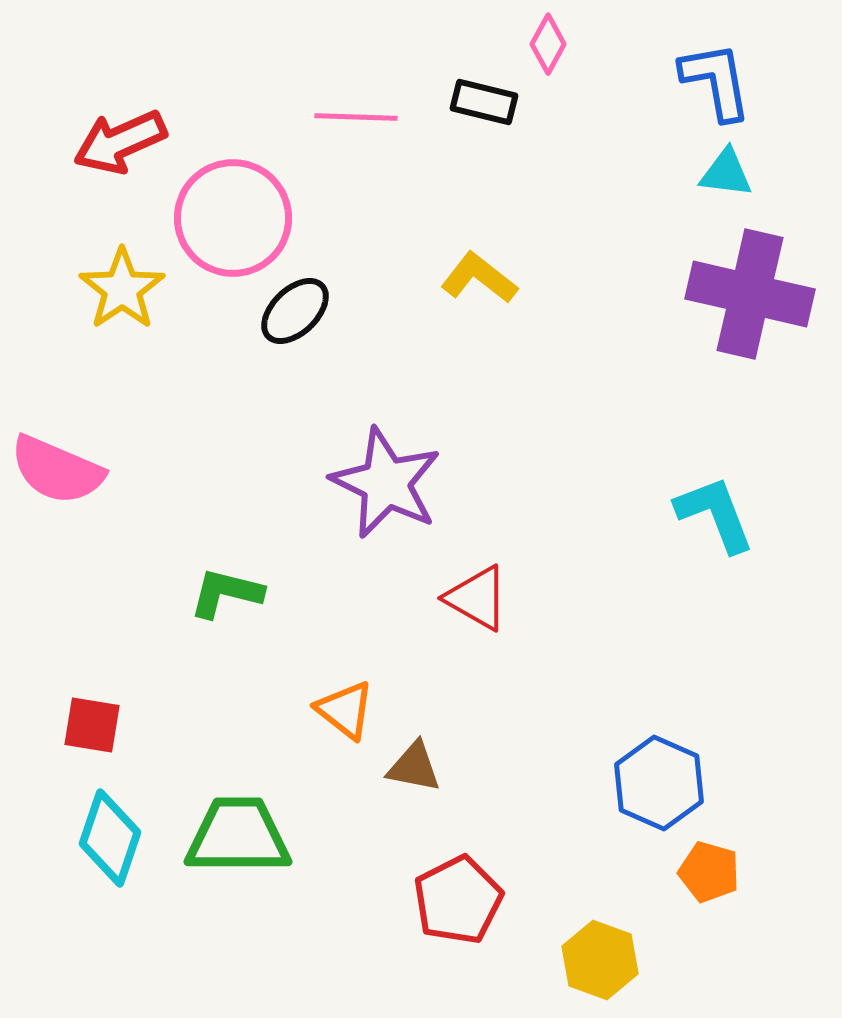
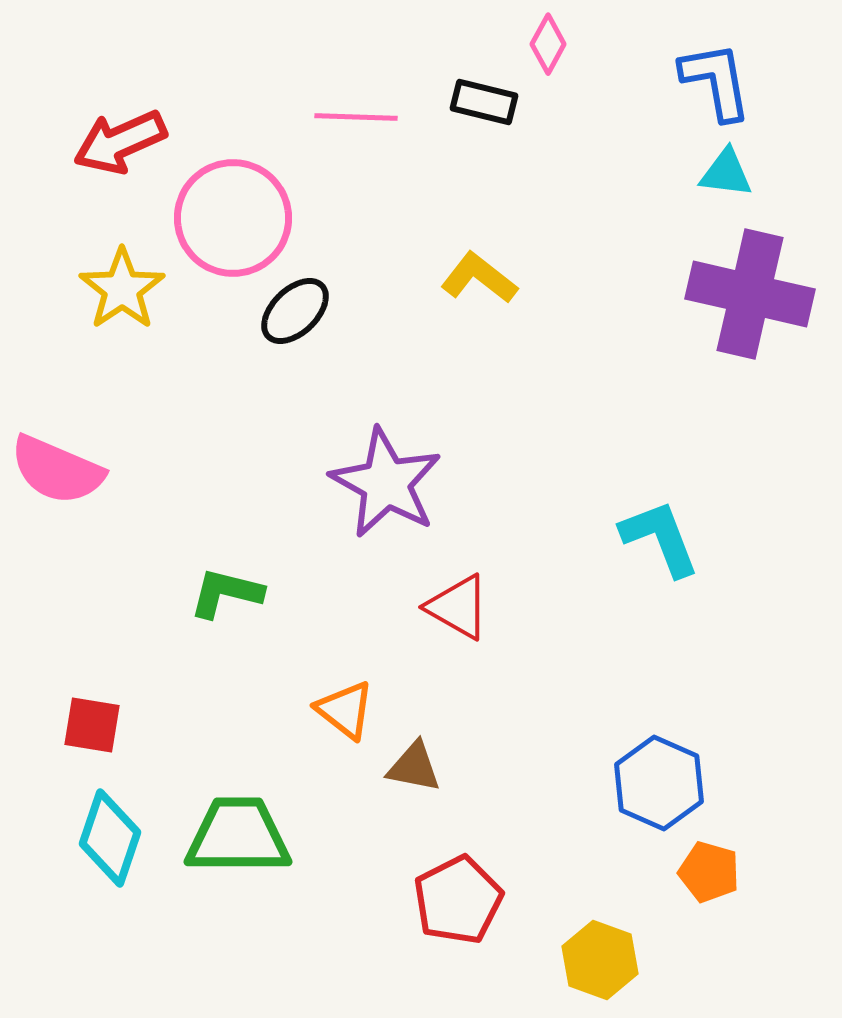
purple star: rotated 3 degrees clockwise
cyan L-shape: moved 55 px left, 24 px down
red triangle: moved 19 px left, 9 px down
